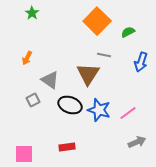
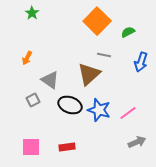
brown triangle: moved 1 px right; rotated 15 degrees clockwise
pink square: moved 7 px right, 7 px up
